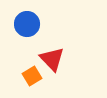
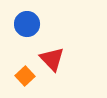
orange square: moved 7 px left; rotated 12 degrees counterclockwise
